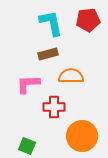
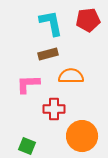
red cross: moved 2 px down
